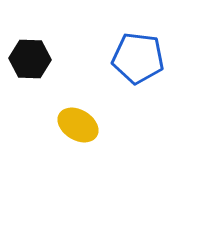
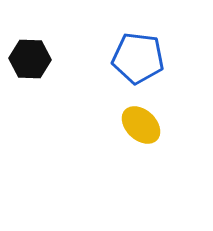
yellow ellipse: moved 63 px right; rotated 12 degrees clockwise
